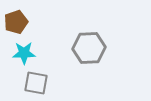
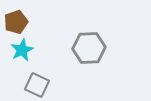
cyan star: moved 2 px left, 3 px up; rotated 25 degrees counterclockwise
gray square: moved 1 px right, 2 px down; rotated 15 degrees clockwise
